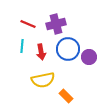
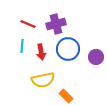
purple circle: moved 7 px right
